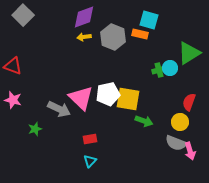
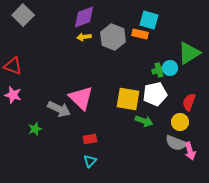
white pentagon: moved 47 px right
pink star: moved 5 px up
